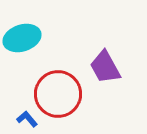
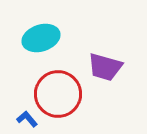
cyan ellipse: moved 19 px right
purple trapezoid: rotated 45 degrees counterclockwise
